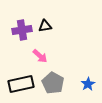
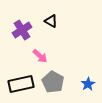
black triangle: moved 6 px right, 5 px up; rotated 40 degrees clockwise
purple cross: rotated 24 degrees counterclockwise
gray pentagon: moved 1 px up
